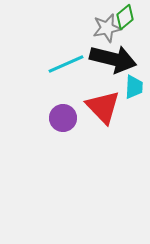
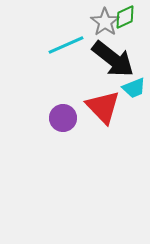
green diamond: rotated 15 degrees clockwise
gray star: moved 2 px left, 6 px up; rotated 24 degrees counterclockwise
black arrow: rotated 24 degrees clockwise
cyan line: moved 19 px up
cyan trapezoid: moved 1 px down; rotated 65 degrees clockwise
